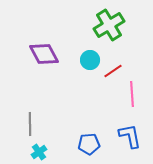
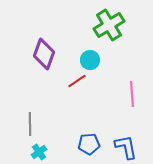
purple diamond: rotated 48 degrees clockwise
red line: moved 36 px left, 10 px down
blue L-shape: moved 4 px left, 11 px down
